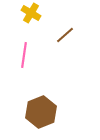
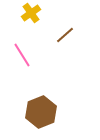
yellow cross: rotated 24 degrees clockwise
pink line: moved 2 px left; rotated 40 degrees counterclockwise
